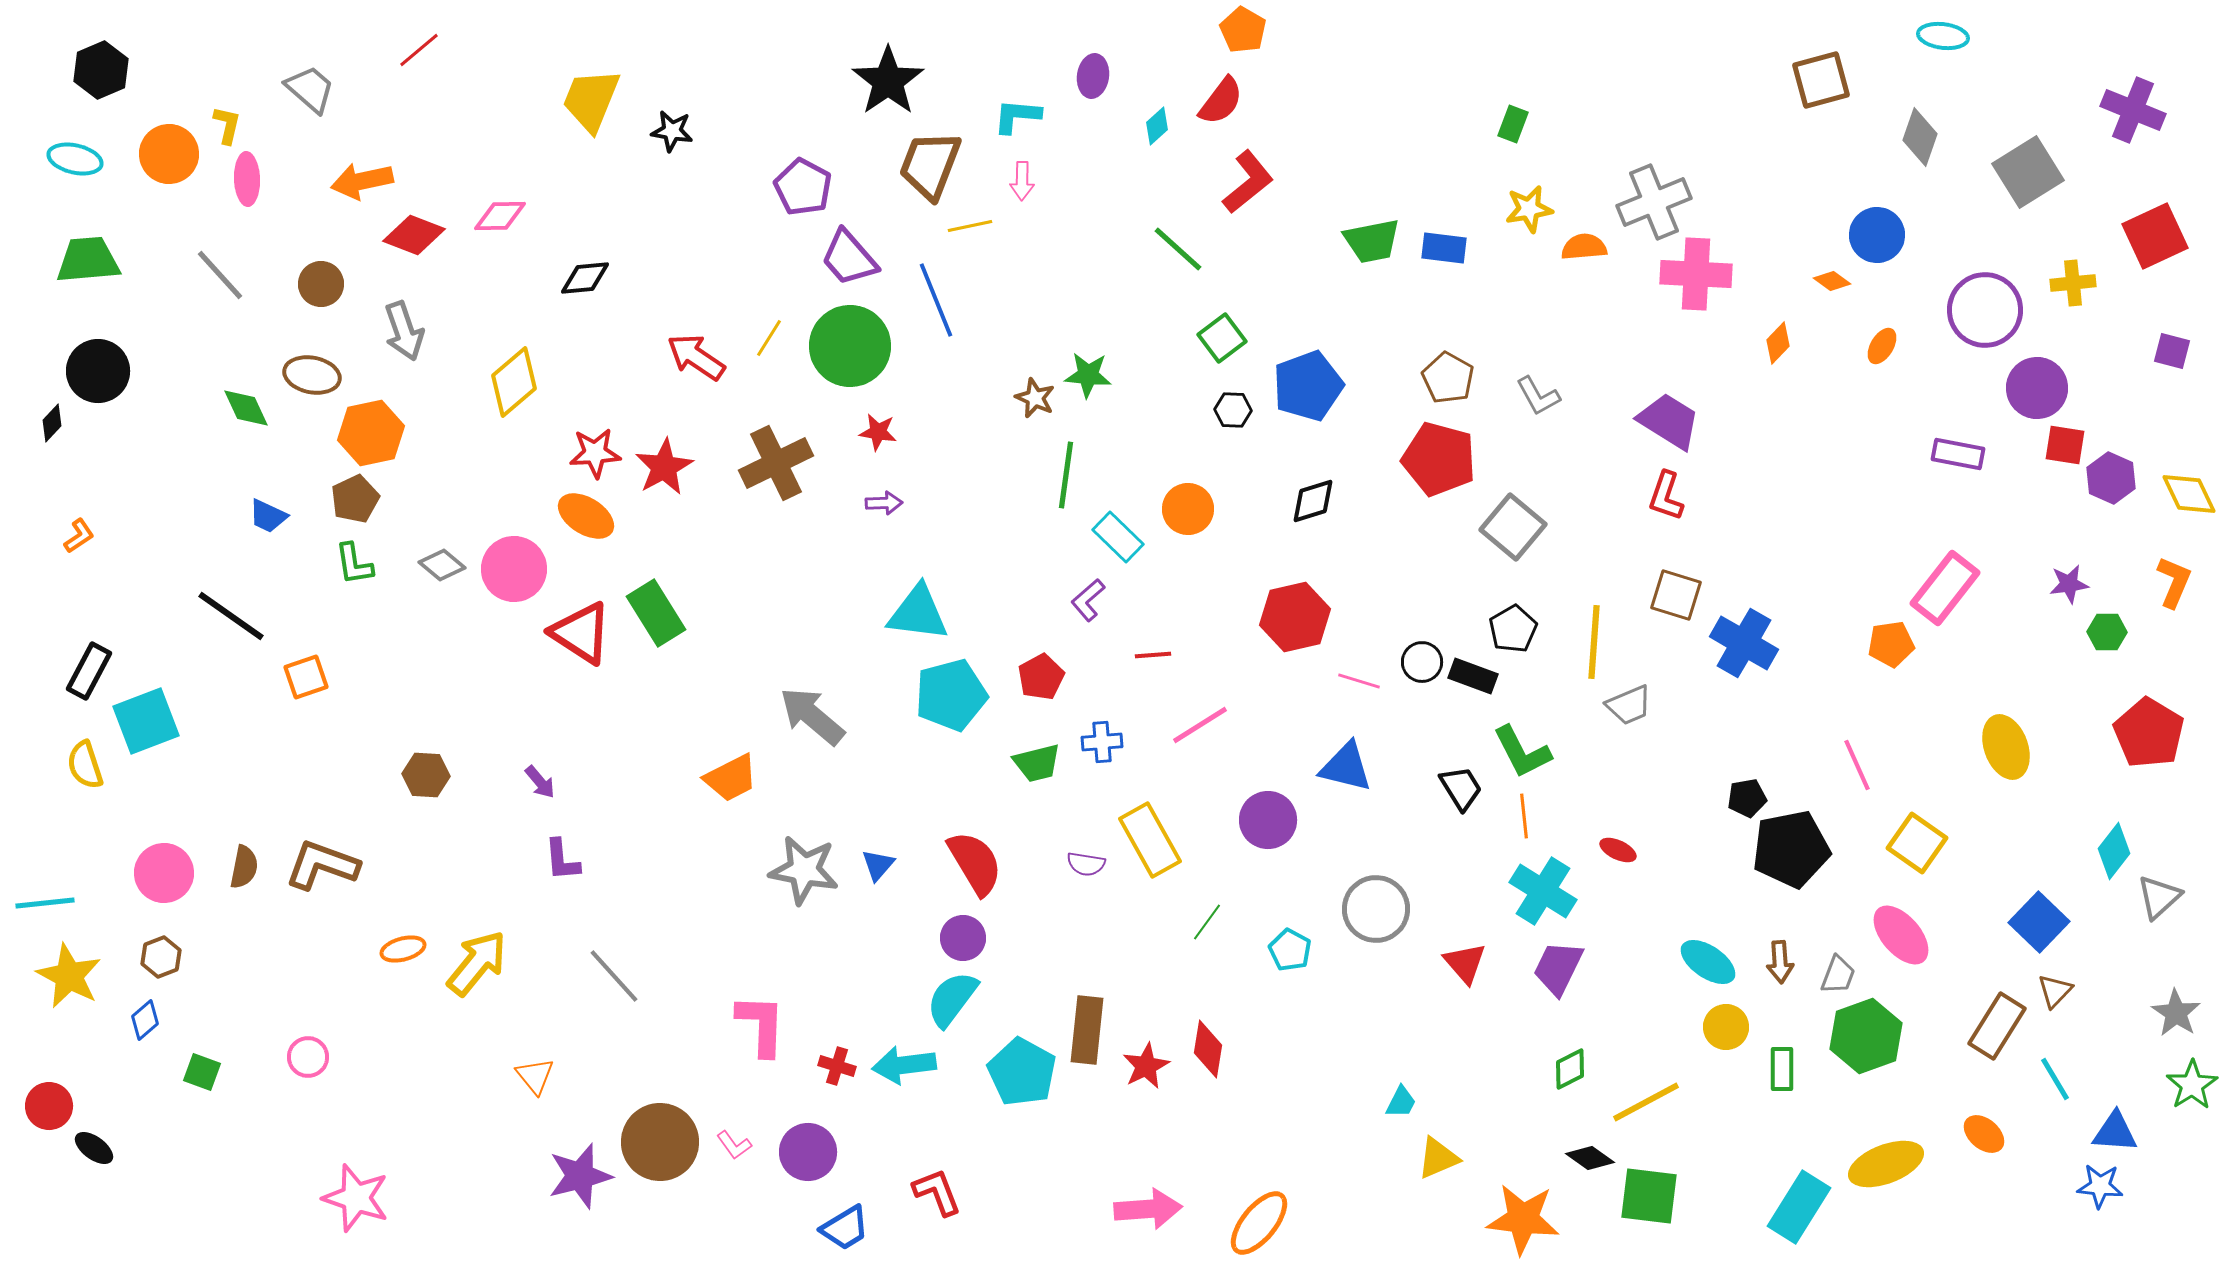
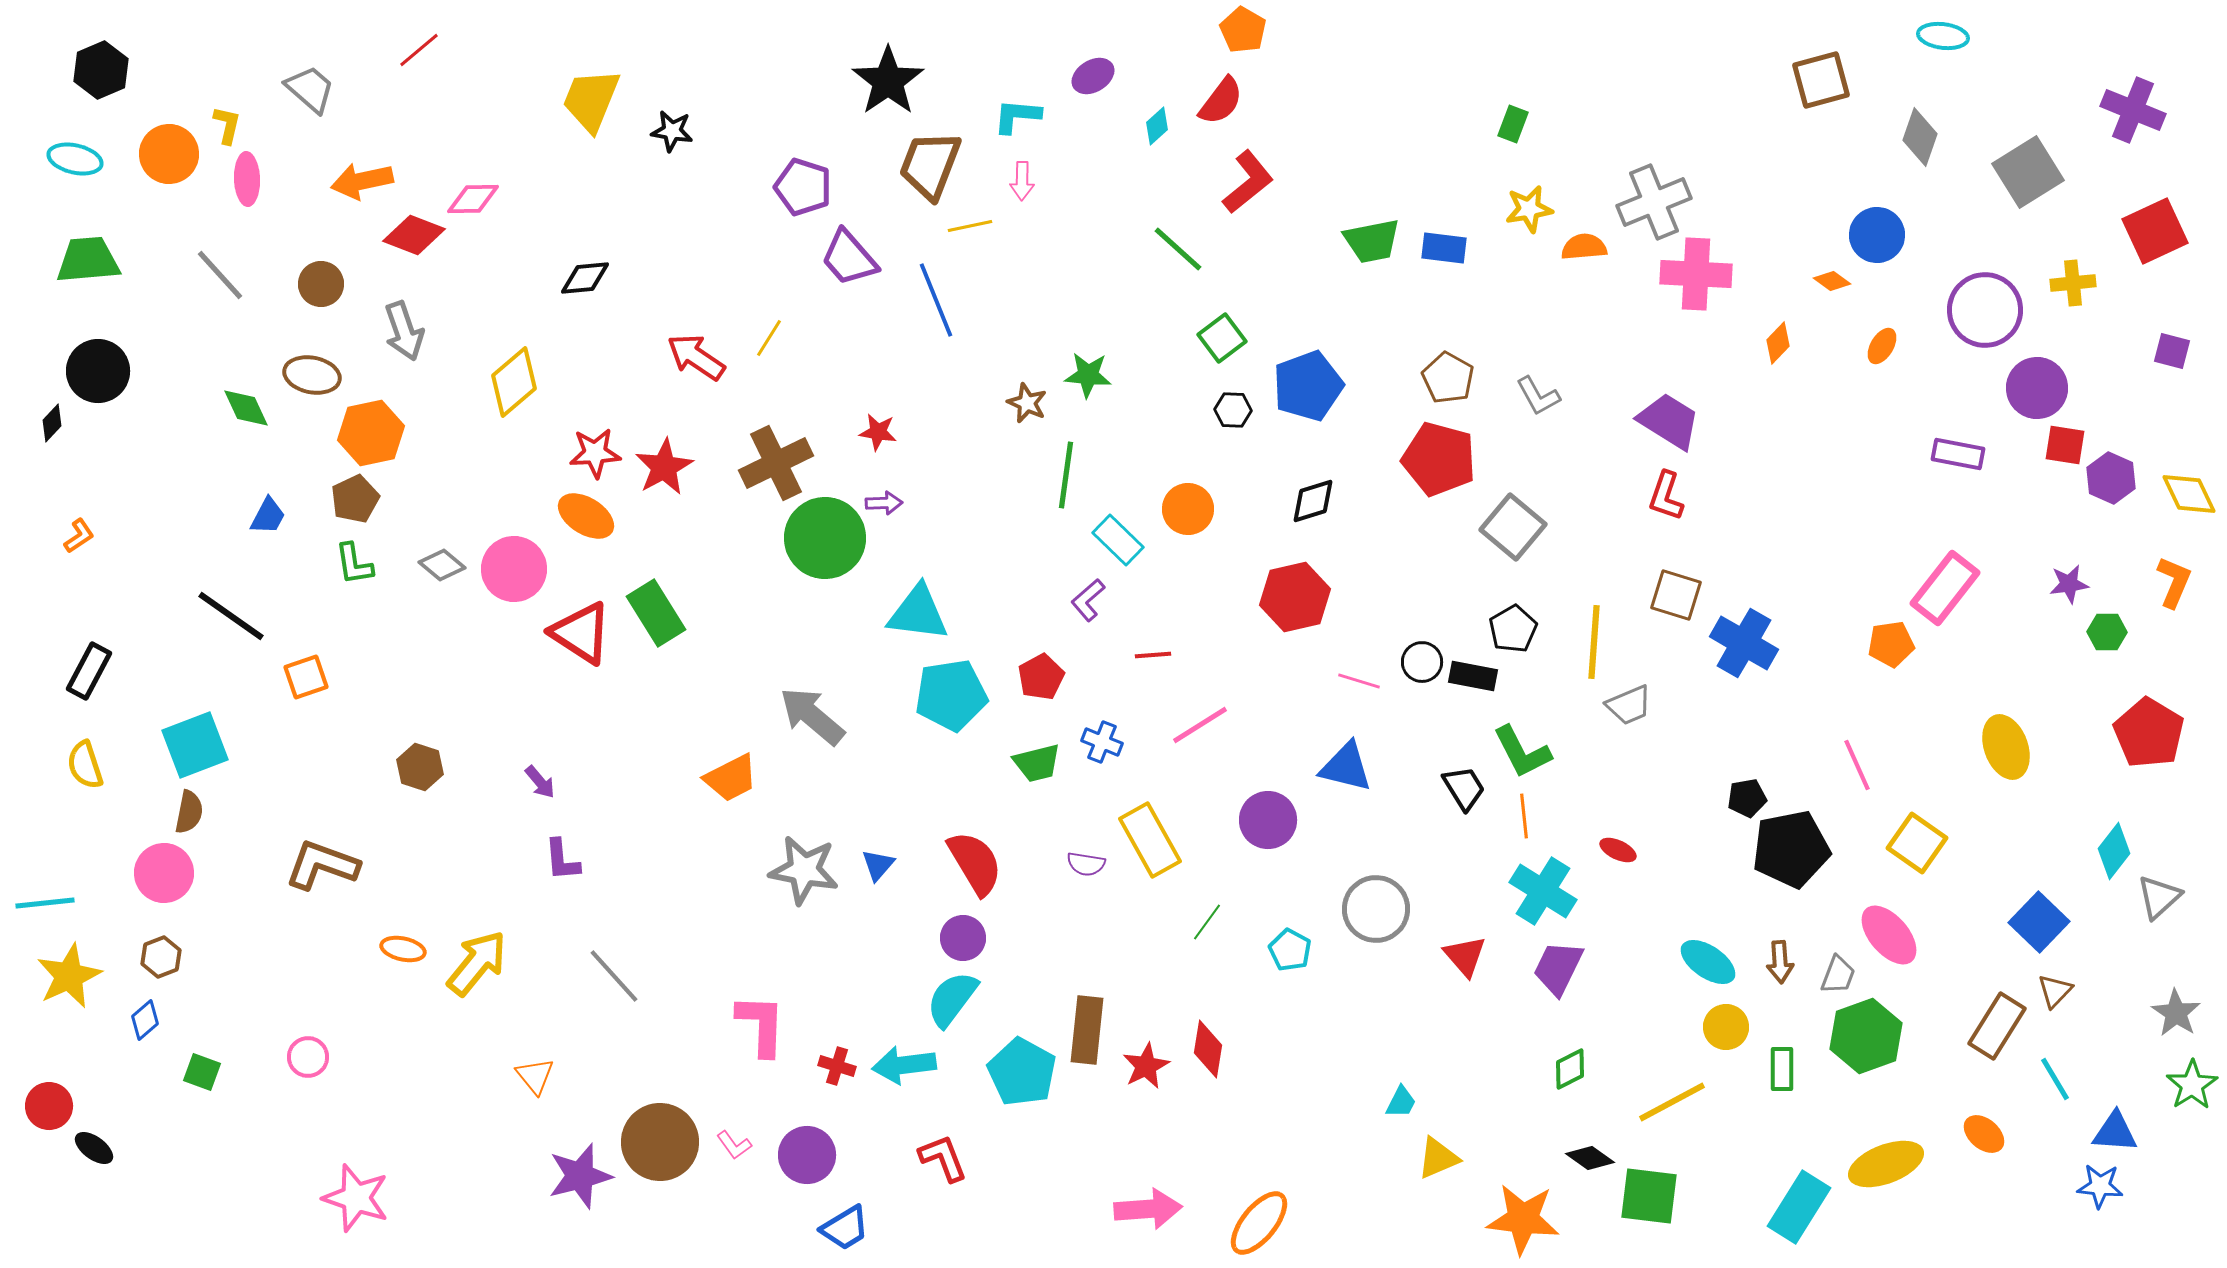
purple ellipse at (1093, 76): rotated 51 degrees clockwise
purple pentagon at (803, 187): rotated 10 degrees counterclockwise
pink diamond at (500, 216): moved 27 px left, 17 px up
red square at (2155, 236): moved 5 px up
green circle at (850, 346): moved 25 px left, 192 px down
brown star at (1035, 398): moved 8 px left, 5 px down
blue trapezoid at (268, 516): rotated 87 degrees counterclockwise
cyan rectangle at (1118, 537): moved 3 px down
red hexagon at (1295, 617): moved 20 px up
black rectangle at (1473, 676): rotated 9 degrees counterclockwise
cyan pentagon at (951, 695): rotated 6 degrees clockwise
cyan square at (146, 721): moved 49 px right, 24 px down
blue cross at (1102, 742): rotated 27 degrees clockwise
brown hexagon at (426, 775): moved 6 px left, 8 px up; rotated 15 degrees clockwise
black trapezoid at (1461, 788): moved 3 px right
brown semicircle at (244, 867): moved 55 px left, 55 px up
pink ellipse at (1901, 935): moved 12 px left
orange ellipse at (403, 949): rotated 27 degrees clockwise
red triangle at (1465, 963): moved 7 px up
yellow star at (69, 976): rotated 20 degrees clockwise
yellow line at (1646, 1102): moved 26 px right
purple circle at (808, 1152): moved 1 px left, 3 px down
red L-shape at (937, 1192): moved 6 px right, 34 px up
